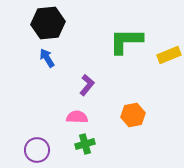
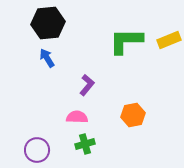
yellow rectangle: moved 15 px up
